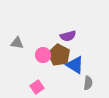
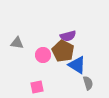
brown pentagon: moved 4 px right, 4 px up
blue triangle: moved 2 px right
gray semicircle: rotated 24 degrees counterclockwise
pink square: rotated 24 degrees clockwise
